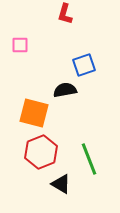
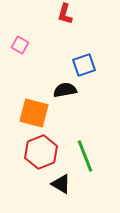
pink square: rotated 30 degrees clockwise
green line: moved 4 px left, 3 px up
